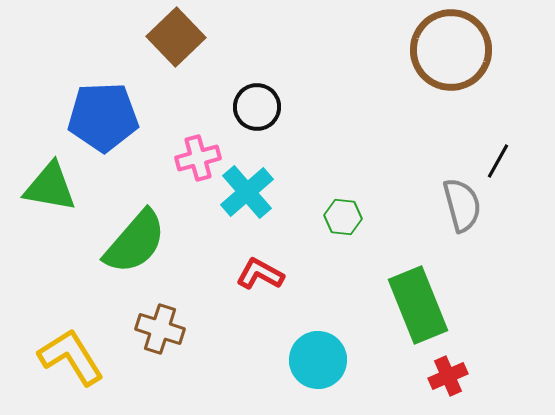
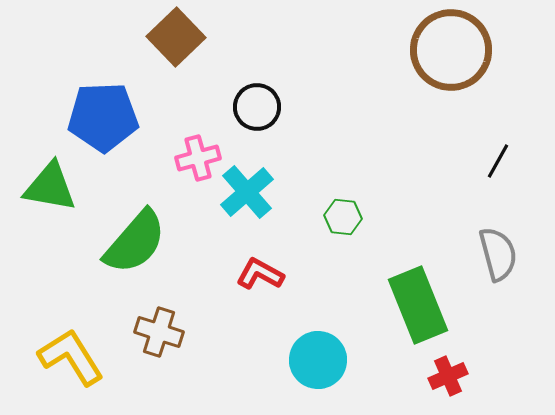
gray semicircle: moved 36 px right, 49 px down
brown cross: moved 1 px left, 3 px down
